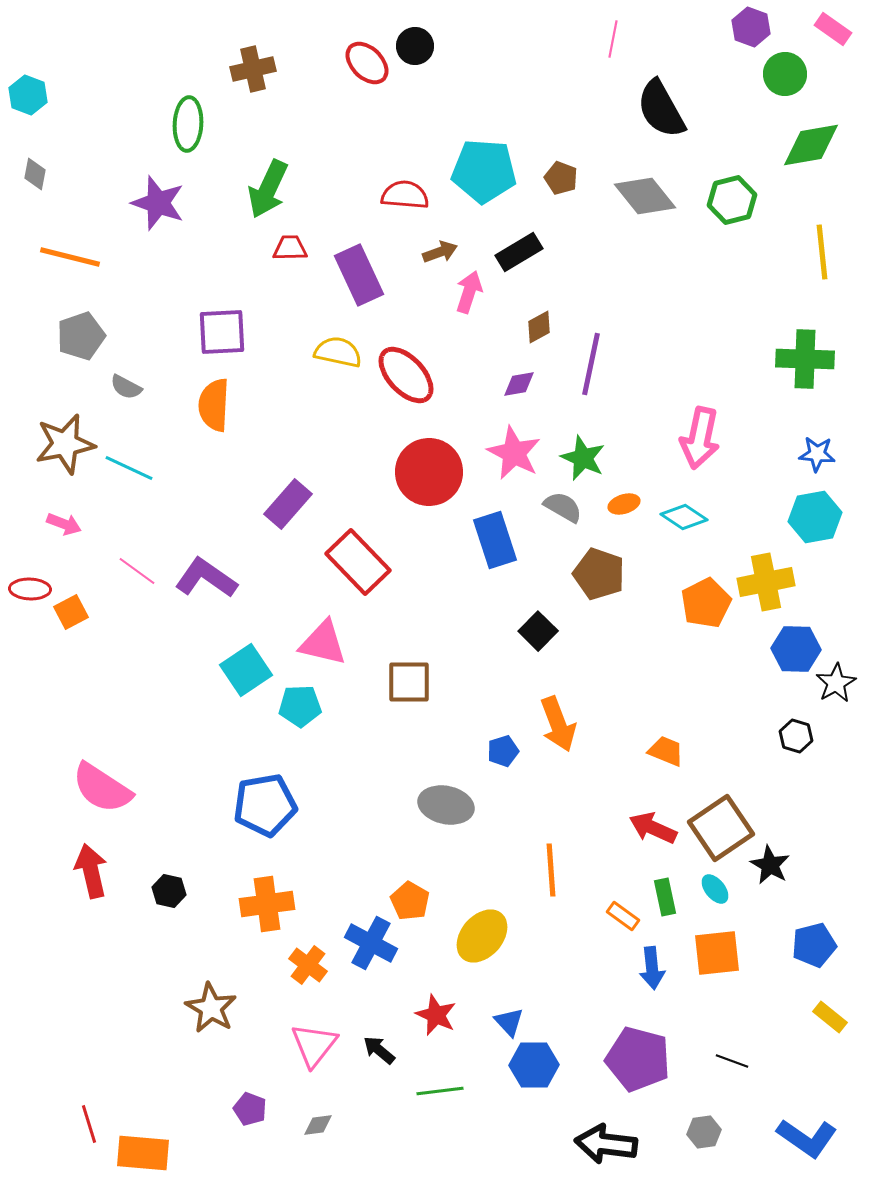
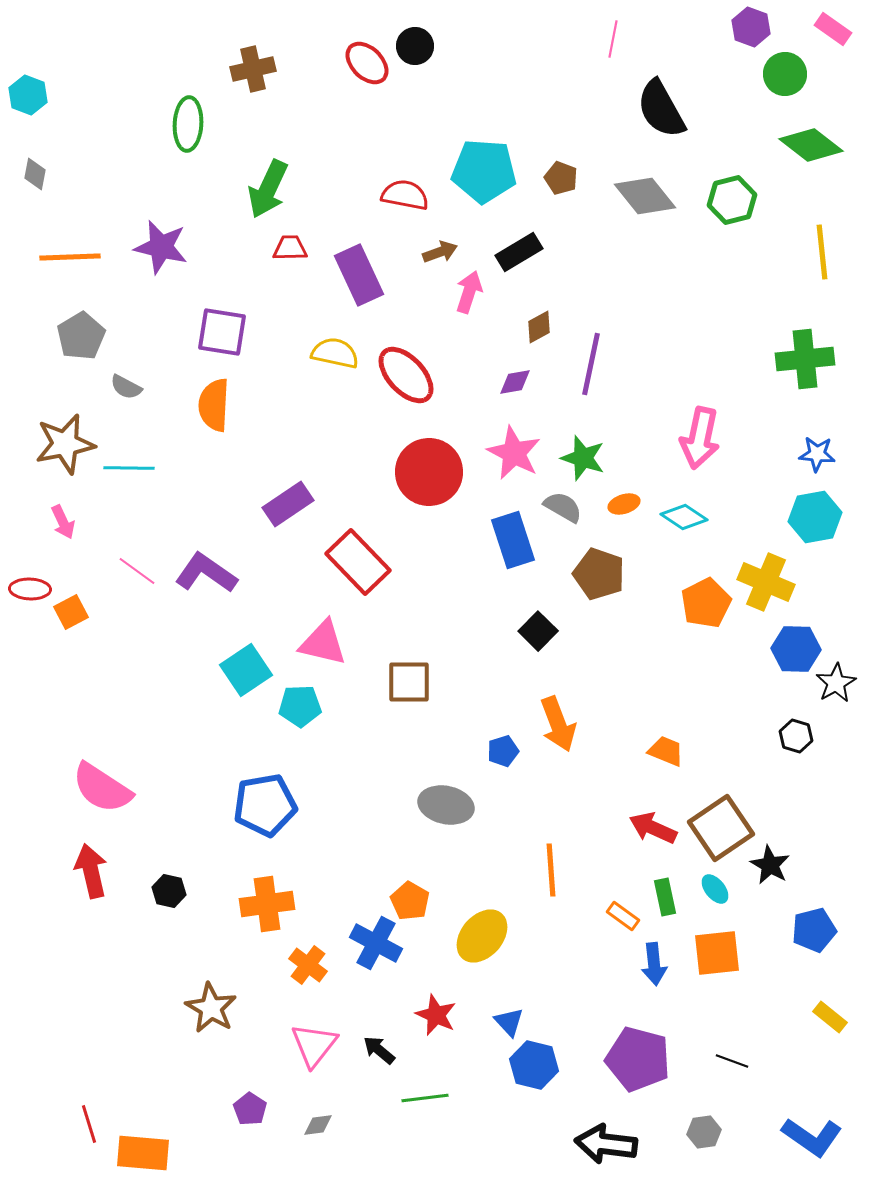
green diamond at (811, 145): rotated 48 degrees clockwise
red semicircle at (405, 195): rotated 6 degrees clockwise
purple star at (158, 203): moved 3 px right, 44 px down; rotated 6 degrees counterclockwise
orange line at (70, 257): rotated 16 degrees counterclockwise
purple square at (222, 332): rotated 12 degrees clockwise
gray pentagon at (81, 336): rotated 12 degrees counterclockwise
yellow semicircle at (338, 352): moved 3 px left, 1 px down
green cross at (805, 359): rotated 8 degrees counterclockwise
purple diamond at (519, 384): moved 4 px left, 2 px up
green star at (583, 458): rotated 6 degrees counterclockwise
cyan line at (129, 468): rotated 24 degrees counterclockwise
purple rectangle at (288, 504): rotated 15 degrees clockwise
pink arrow at (64, 524): moved 1 px left, 2 px up; rotated 44 degrees clockwise
blue rectangle at (495, 540): moved 18 px right
purple L-shape at (206, 578): moved 5 px up
yellow cross at (766, 582): rotated 34 degrees clockwise
blue cross at (371, 943): moved 5 px right
blue pentagon at (814, 945): moved 15 px up
blue arrow at (652, 968): moved 2 px right, 4 px up
blue hexagon at (534, 1065): rotated 15 degrees clockwise
green line at (440, 1091): moved 15 px left, 7 px down
purple pentagon at (250, 1109): rotated 12 degrees clockwise
blue L-shape at (807, 1138): moved 5 px right, 1 px up
